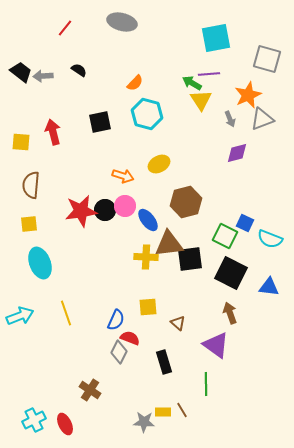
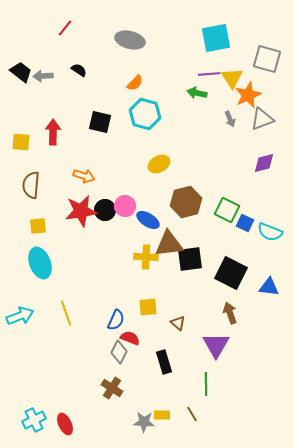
gray ellipse at (122, 22): moved 8 px right, 18 px down
green arrow at (192, 83): moved 5 px right, 10 px down; rotated 18 degrees counterclockwise
yellow triangle at (201, 100): moved 31 px right, 22 px up
cyan hexagon at (147, 114): moved 2 px left
black square at (100, 122): rotated 25 degrees clockwise
red arrow at (53, 132): rotated 15 degrees clockwise
purple diamond at (237, 153): moved 27 px right, 10 px down
orange arrow at (123, 176): moved 39 px left
blue ellipse at (148, 220): rotated 20 degrees counterclockwise
yellow square at (29, 224): moved 9 px right, 2 px down
green square at (225, 236): moved 2 px right, 26 px up
cyan semicircle at (270, 239): moved 7 px up
purple triangle at (216, 345): rotated 24 degrees clockwise
brown cross at (90, 390): moved 22 px right, 2 px up
brown line at (182, 410): moved 10 px right, 4 px down
yellow rectangle at (163, 412): moved 1 px left, 3 px down
